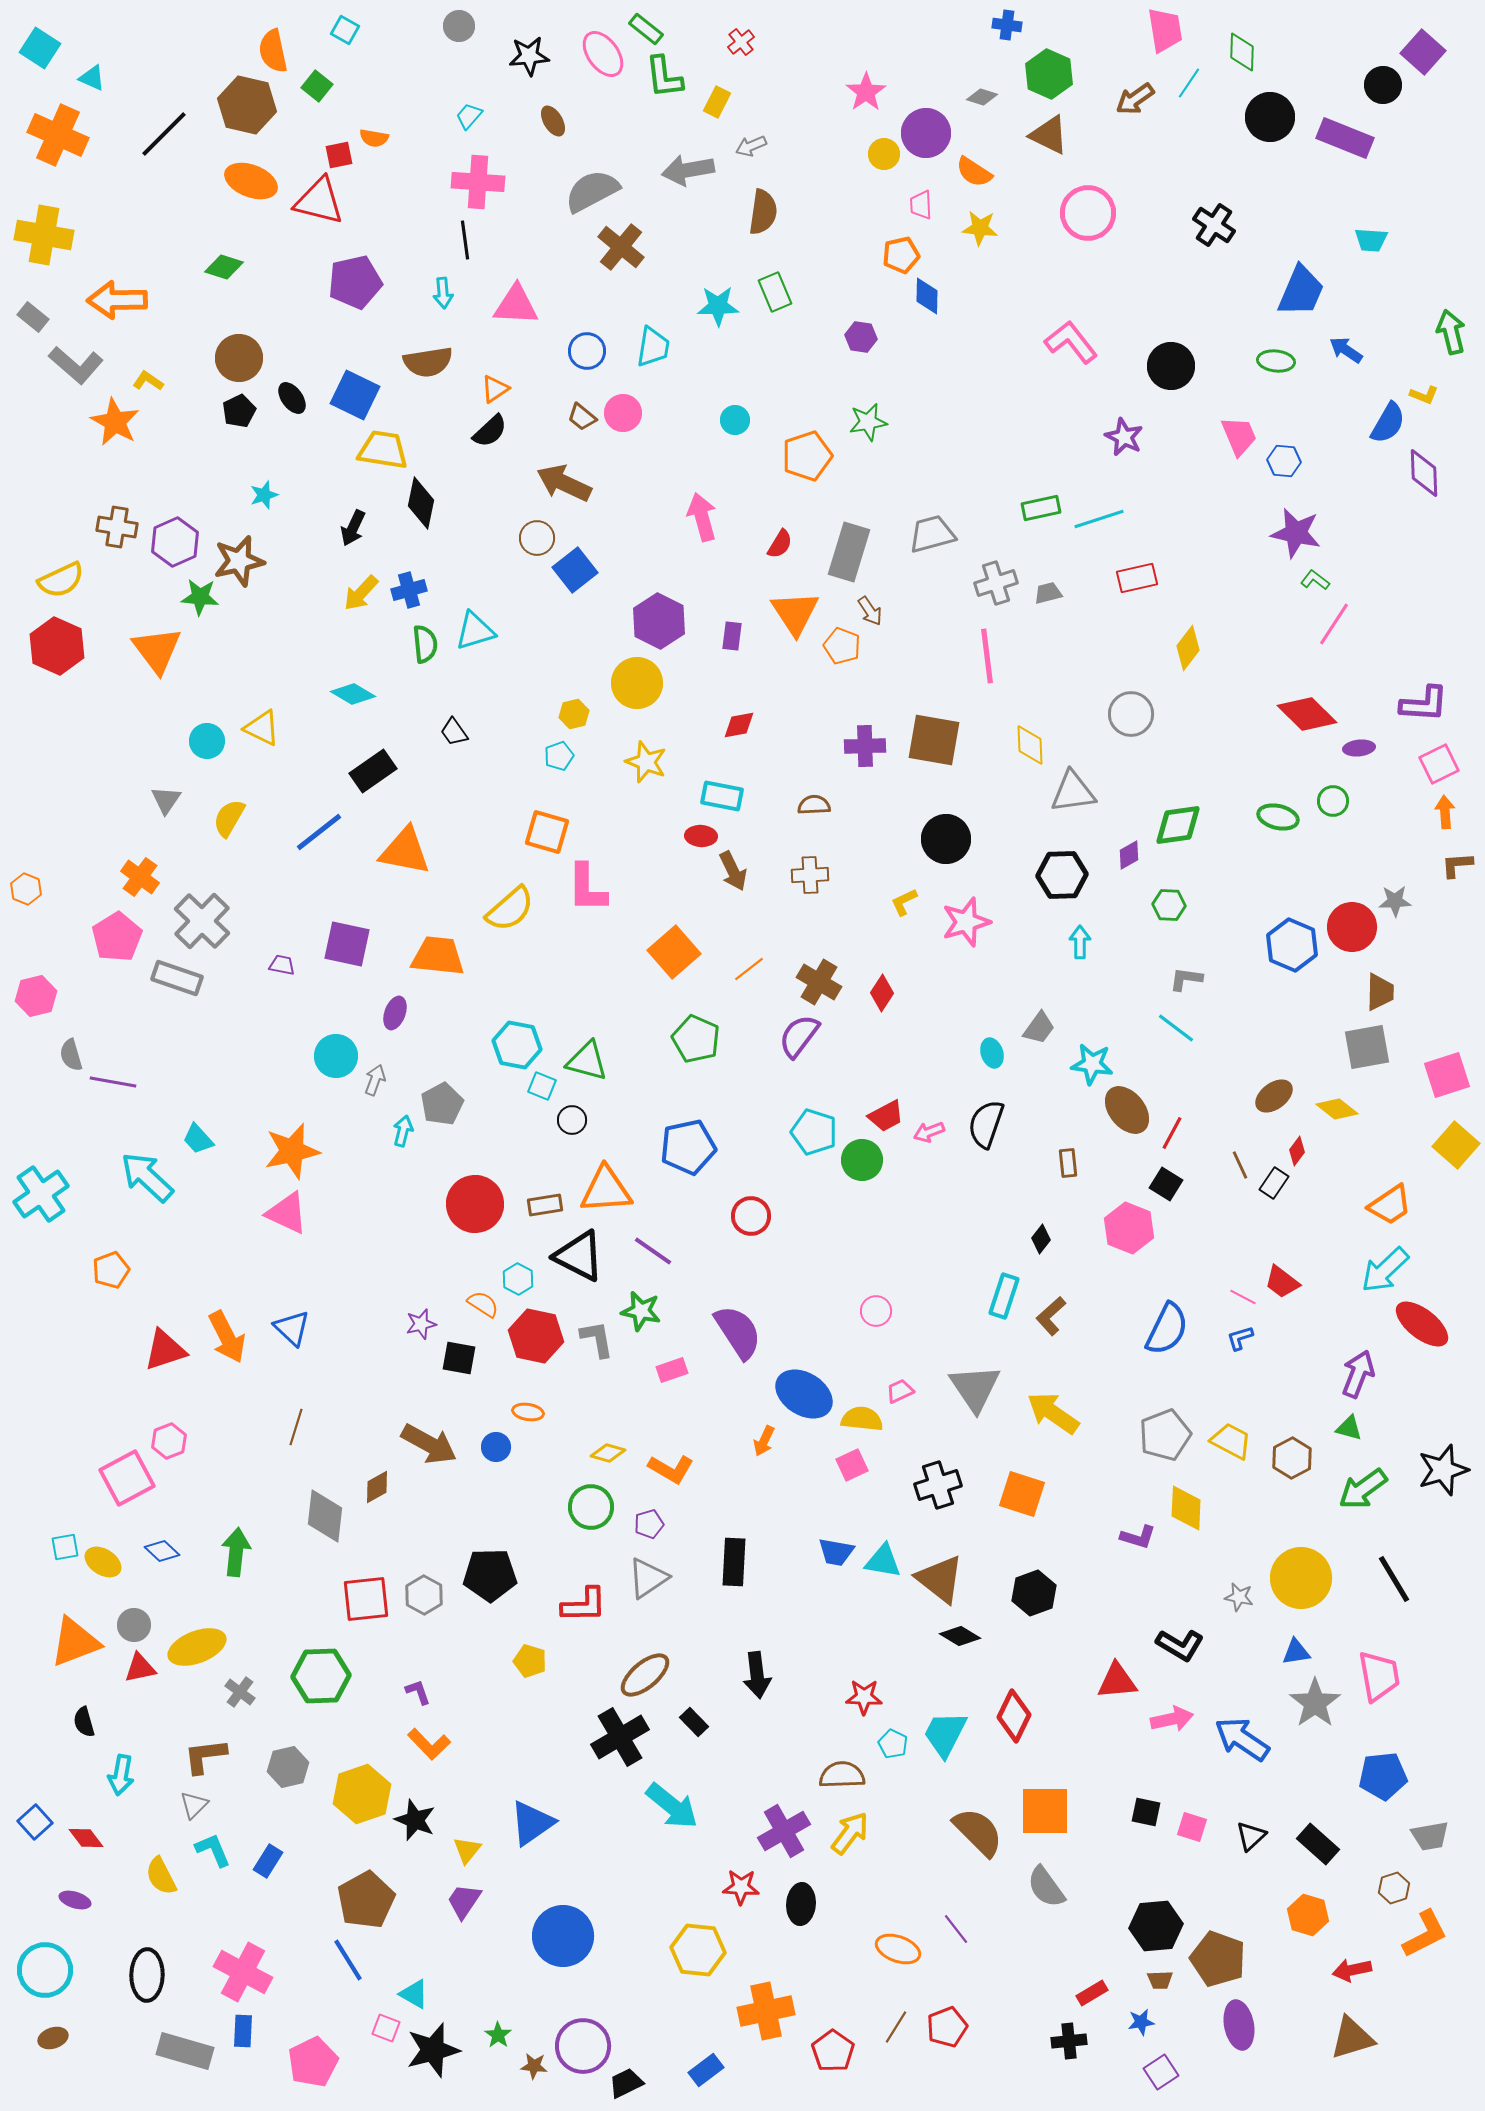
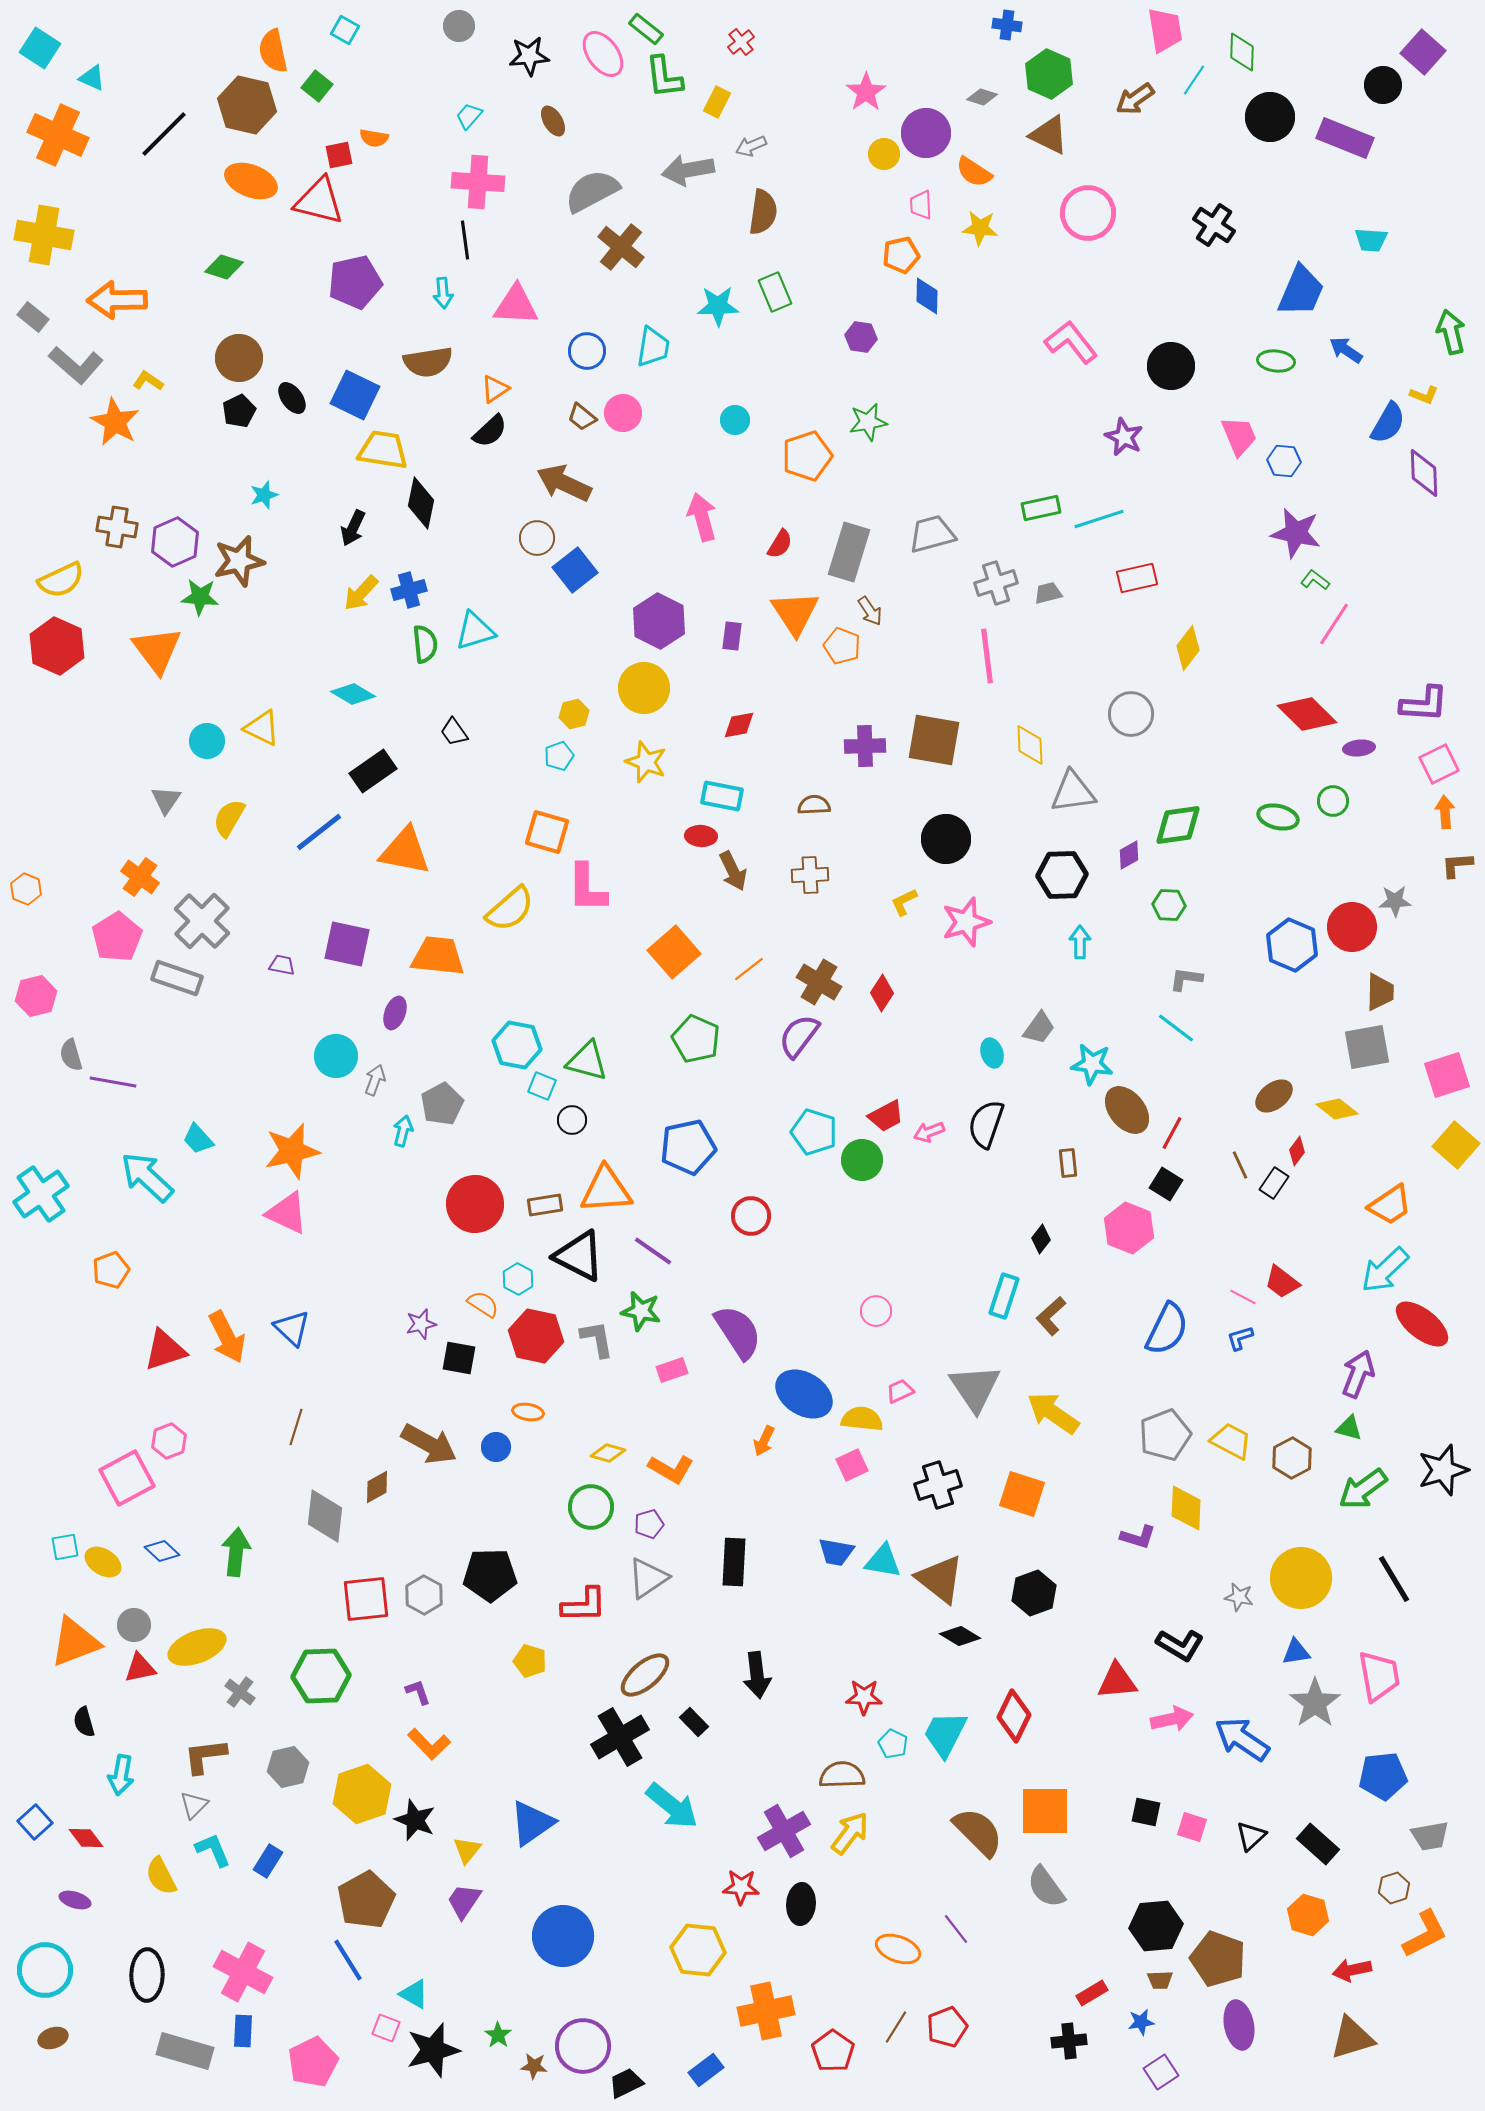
cyan line at (1189, 83): moved 5 px right, 3 px up
yellow circle at (637, 683): moved 7 px right, 5 px down
